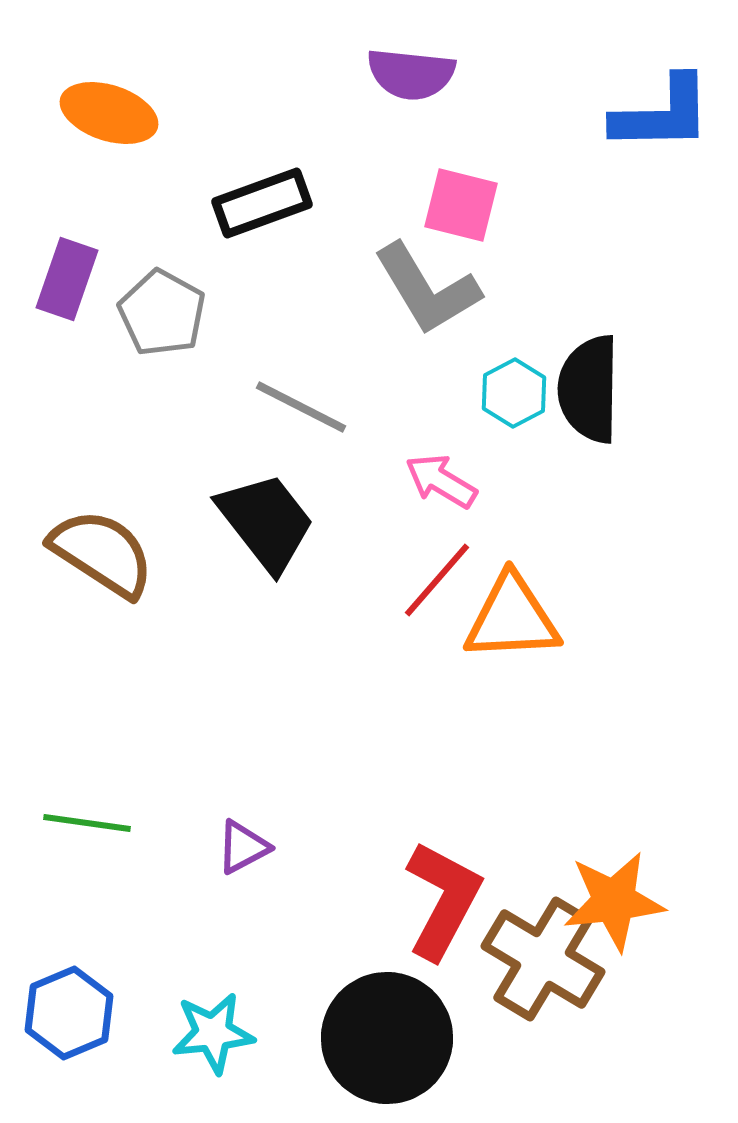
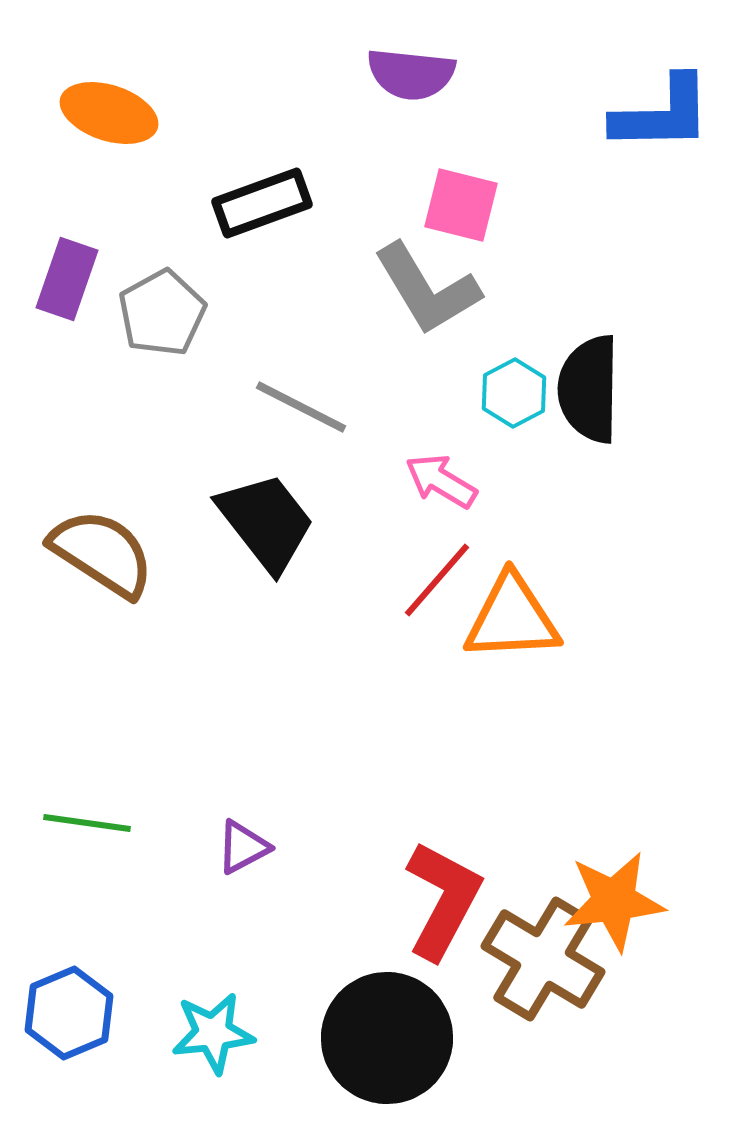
gray pentagon: rotated 14 degrees clockwise
